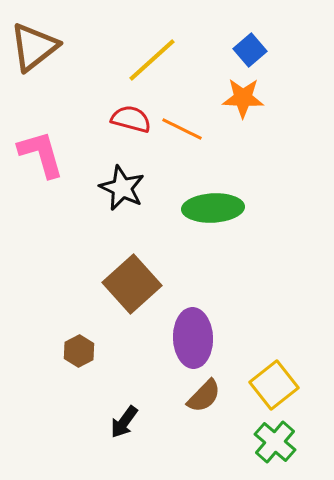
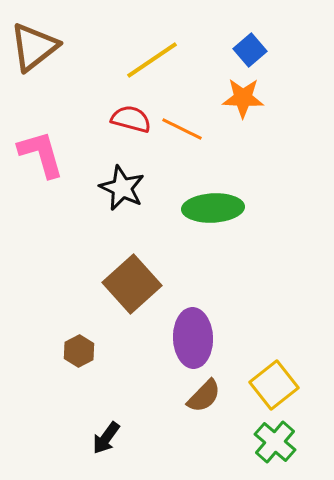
yellow line: rotated 8 degrees clockwise
black arrow: moved 18 px left, 16 px down
